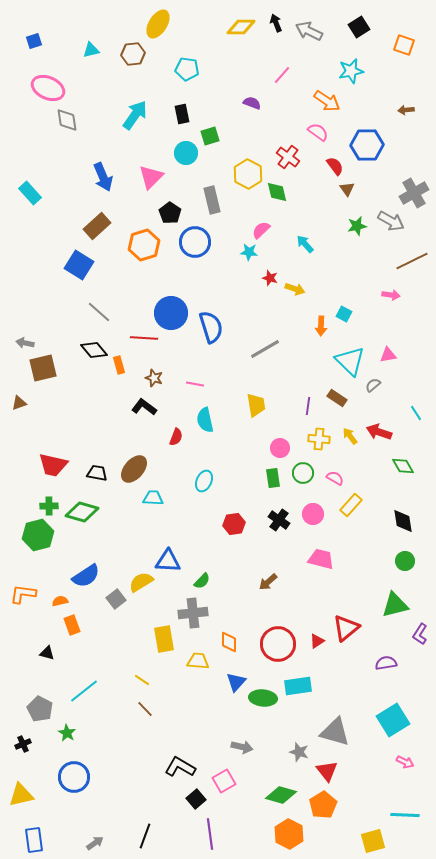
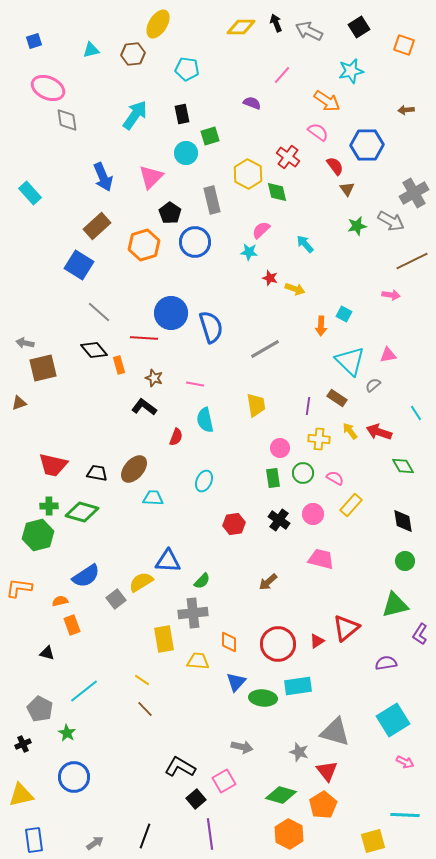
yellow arrow at (350, 436): moved 5 px up
orange L-shape at (23, 594): moved 4 px left, 6 px up
